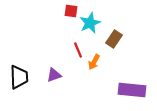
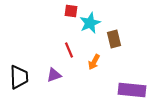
brown rectangle: rotated 48 degrees counterclockwise
red line: moved 9 px left
